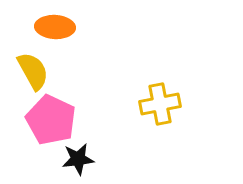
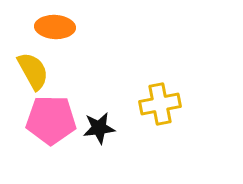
pink pentagon: rotated 24 degrees counterclockwise
black star: moved 21 px right, 31 px up
